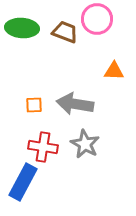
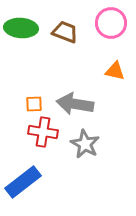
pink circle: moved 14 px right, 4 px down
green ellipse: moved 1 px left
orange triangle: moved 1 px right; rotated 10 degrees clockwise
orange square: moved 1 px up
red cross: moved 15 px up
blue rectangle: rotated 24 degrees clockwise
